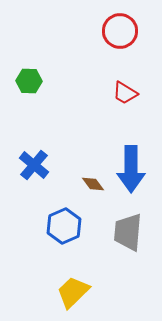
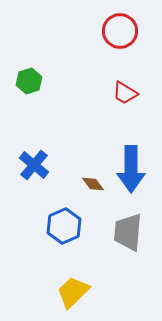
green hexagon: rotated 20 degrees counterclockwise
